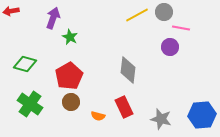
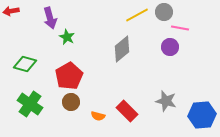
purple arrow: moved 3 px left; rotated 145 degrees clockwise
pink line: moved 1 px left
green star: moved 3 px left
gray diamond: moved 6 px left, 21 px up; rotated 44 degrees clockwise
red rectangle: moved 3 px right, 4 px down; rotated 20 degrees counterclockwise
gray star: moved 5 px right, 18 px up
